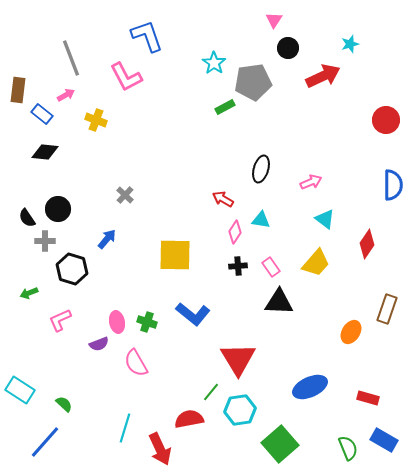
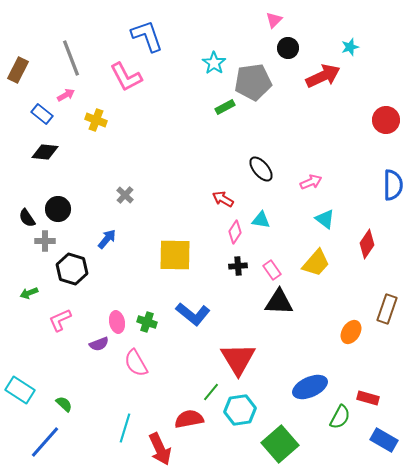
pink triangle at (274, 20): rotated 12 degrees clockwise
cyan star at (350, 44): moved 3 px down
brown rectangle at (18, 90): moved 20 px up; rotated 20 degrees clockwise
black ellipse at (261, 169): rotated 56 degrees counterclockwise
pink rectangle at (271, 267): moved 1 px right, 3 px down
green semicircle at (348, 448): moved 8 px left, 31 px up; rotated 50 degrees clockwise
